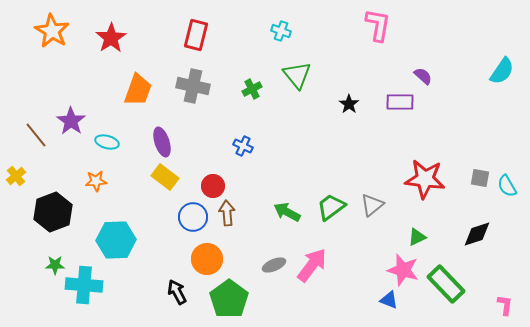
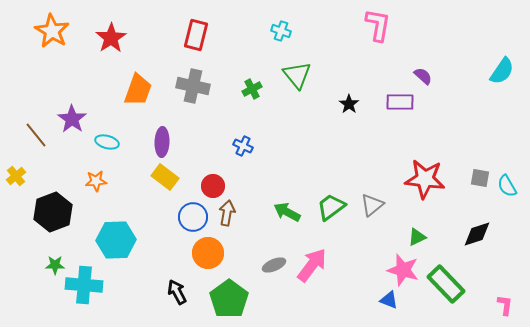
purple star at (71, 121): moved 1 px right, 2 px up
purple ellipse at (162, 142): rotated 20 degrees clockwise
brown arrow at (227, 213): rotated 15 degrees clockwise
orange circle at (207, 259): moved 1 px right, 6 px up
